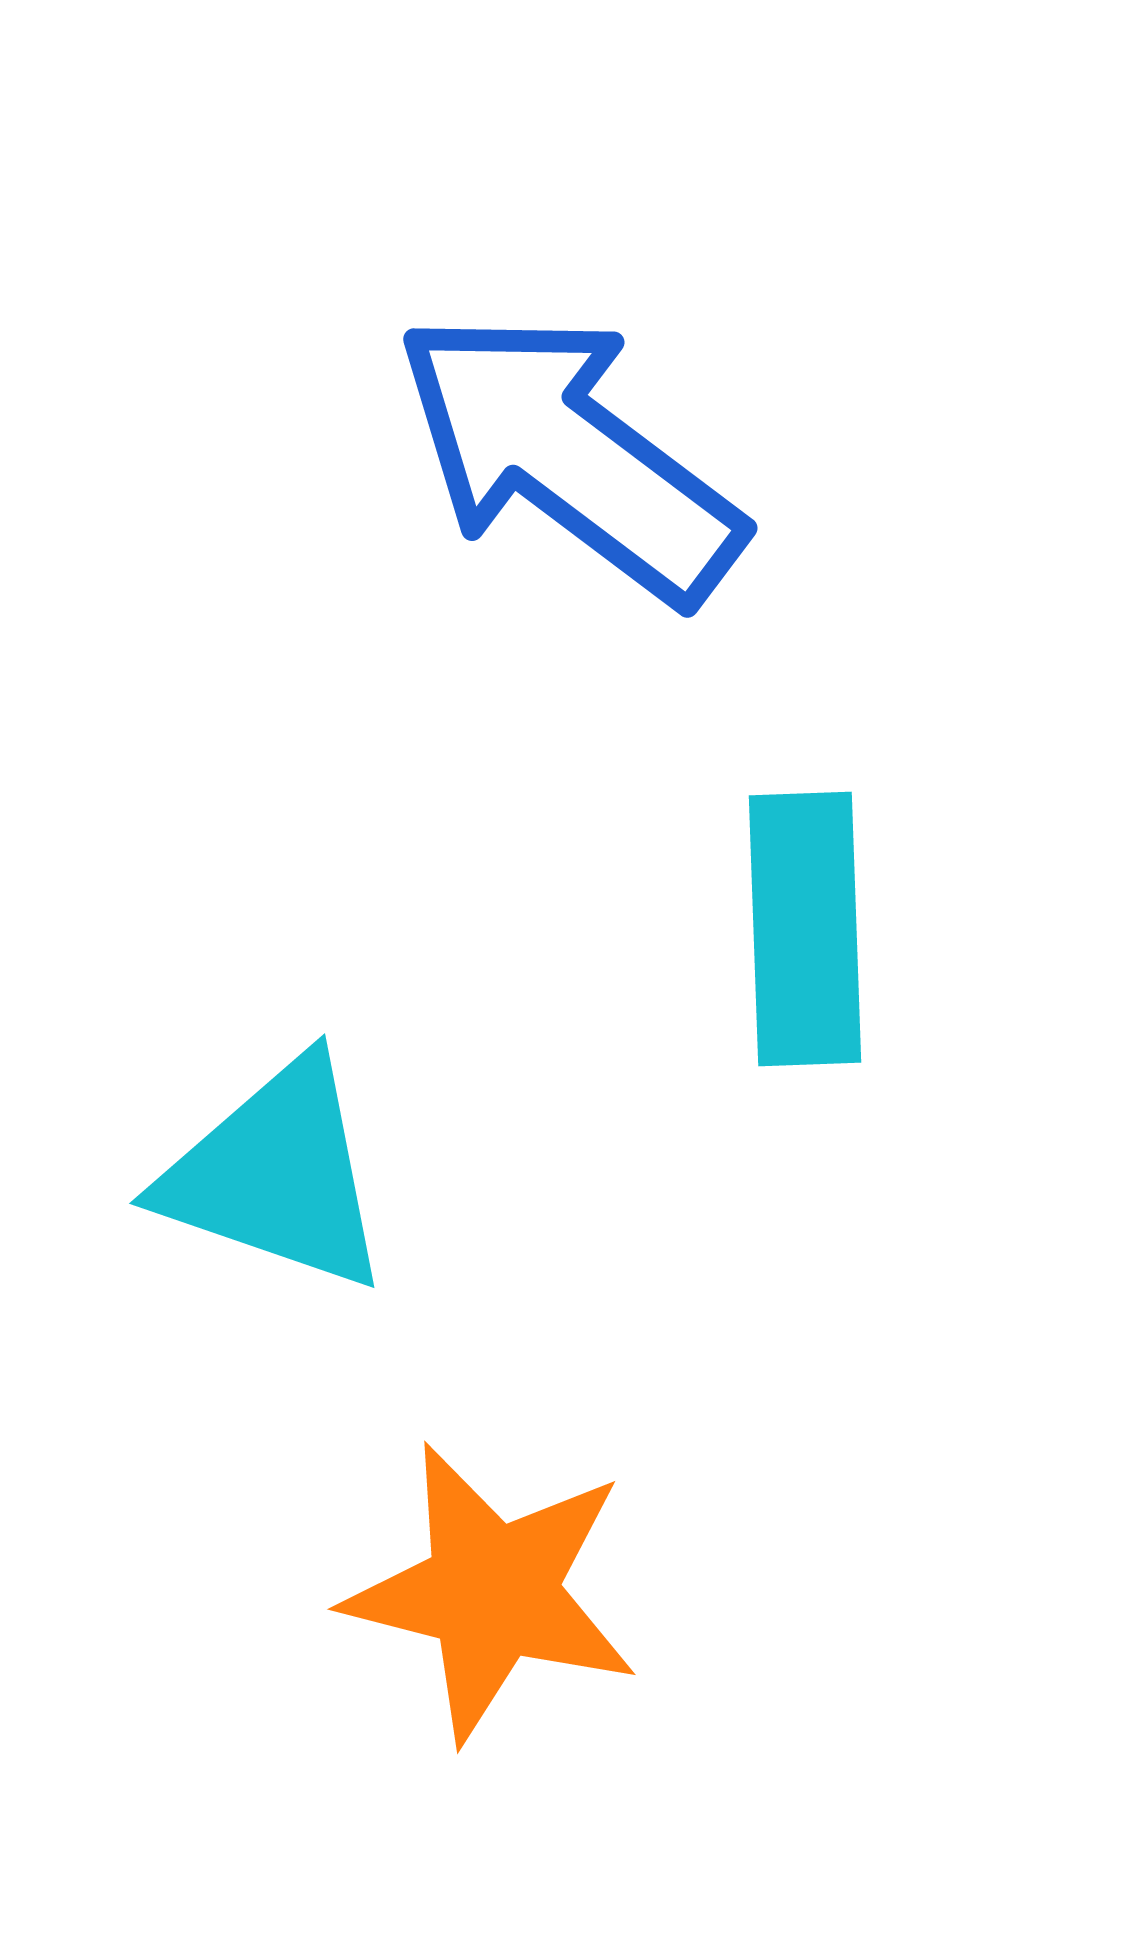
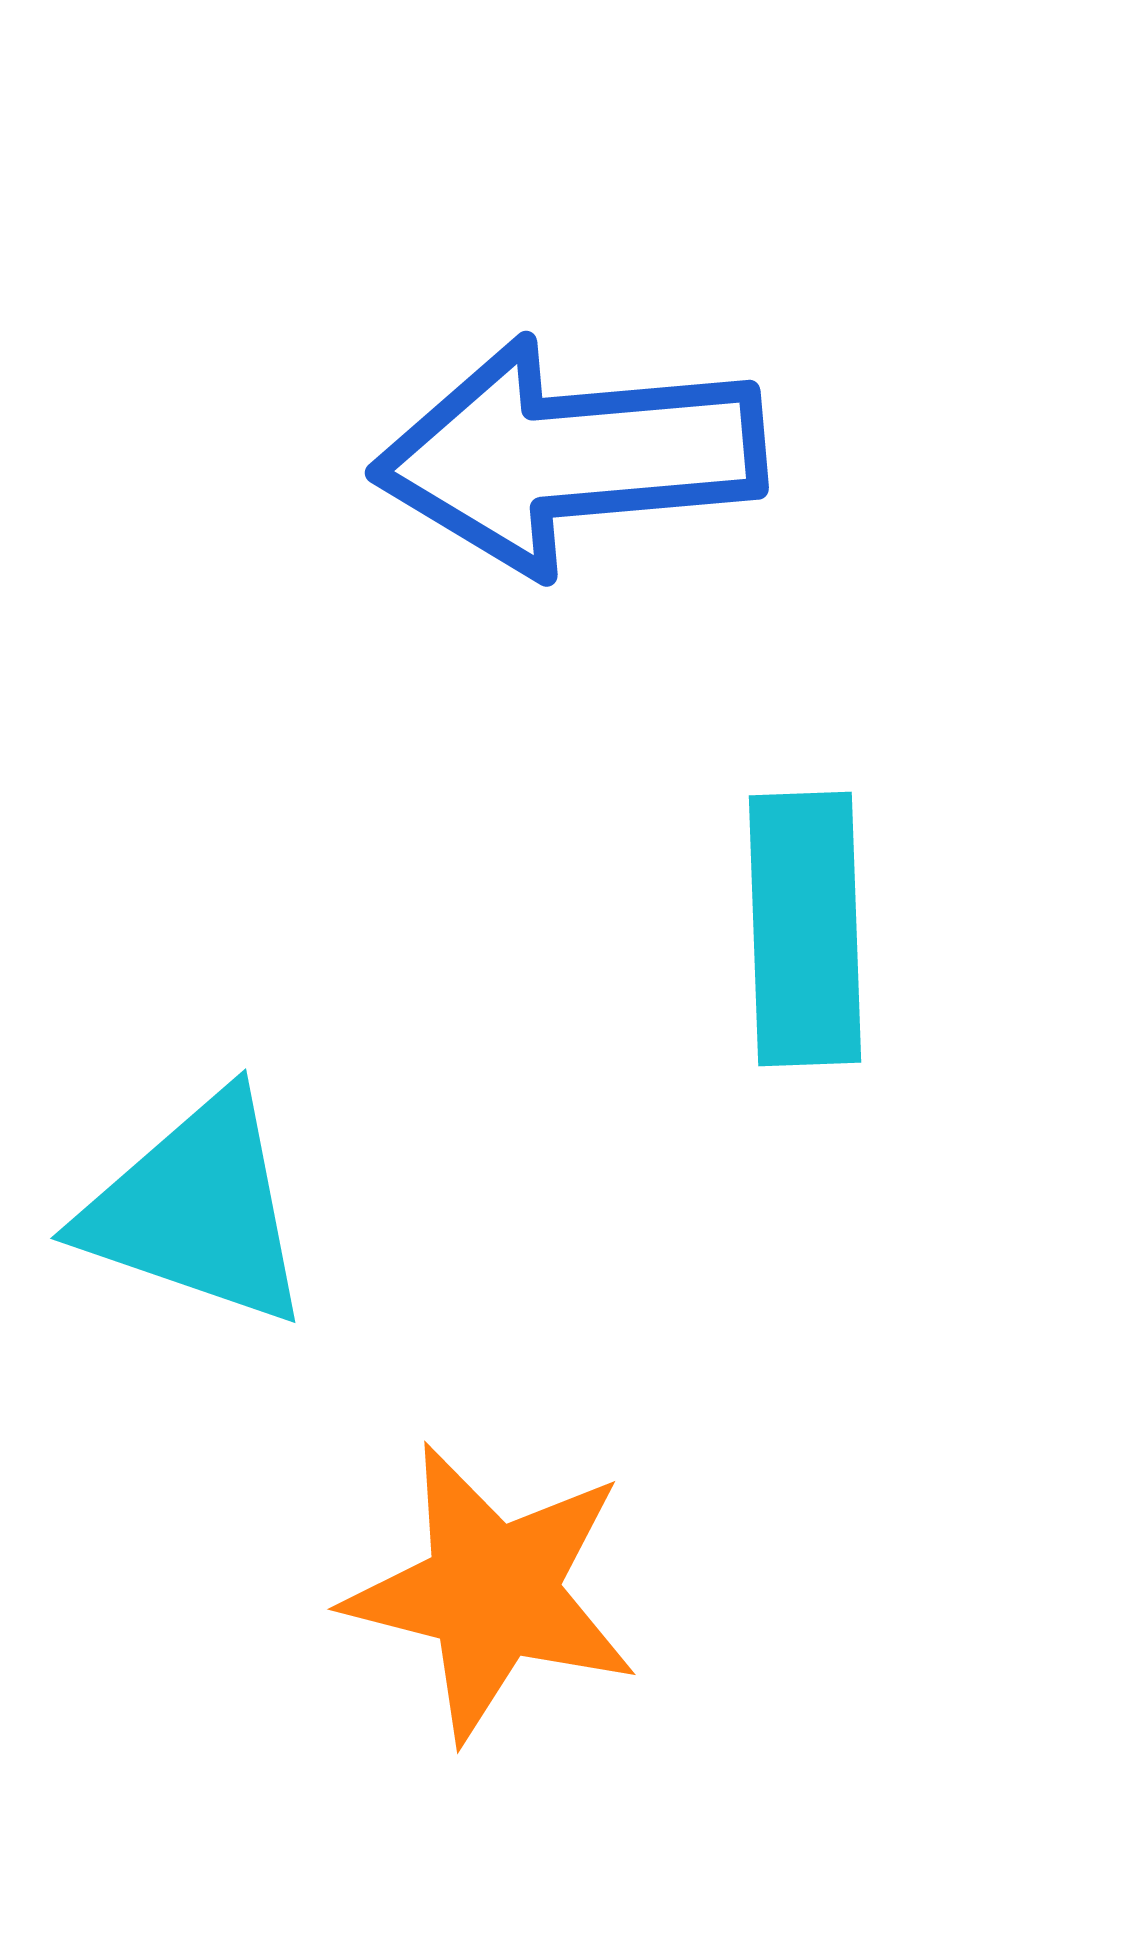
blue arrow: rotated 42 degrees counterclockwise
cyan triangle: moved 79 px left, 35 px down
